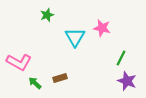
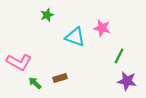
cyan triangle: rotated 40 degrees counterclockwise
green line: moved 2 px left, 2 px up
purple star: rotated 12 degrees counterclockwise
